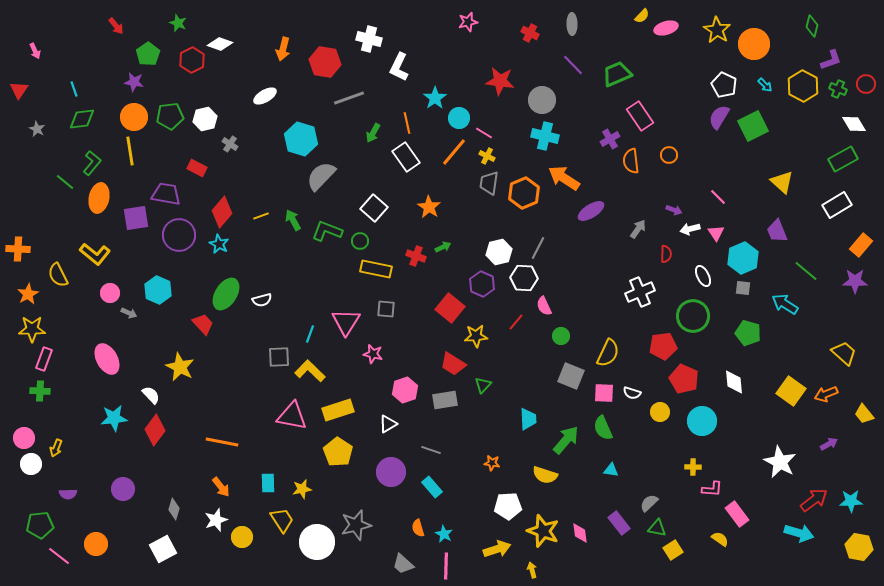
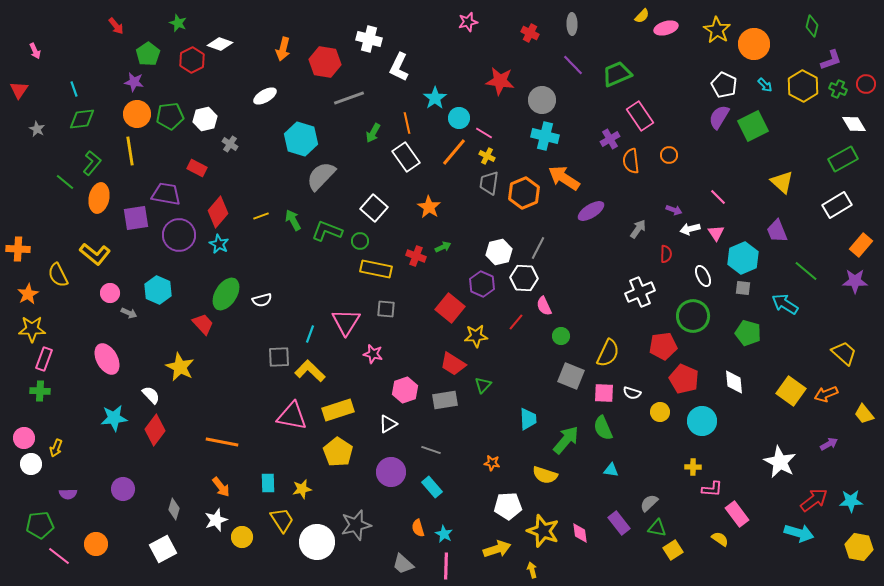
orange circle at (134, 117): moved 3 px right, 3 px up
red diamond at (222, 212): moved 4 px left
